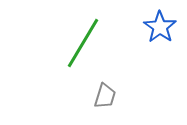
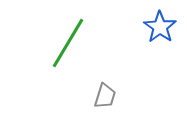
green line: moved 15 px left
